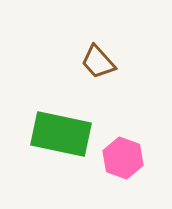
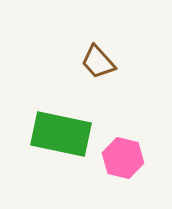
pink hexagon: rotated 6 degrees counterclockwise
